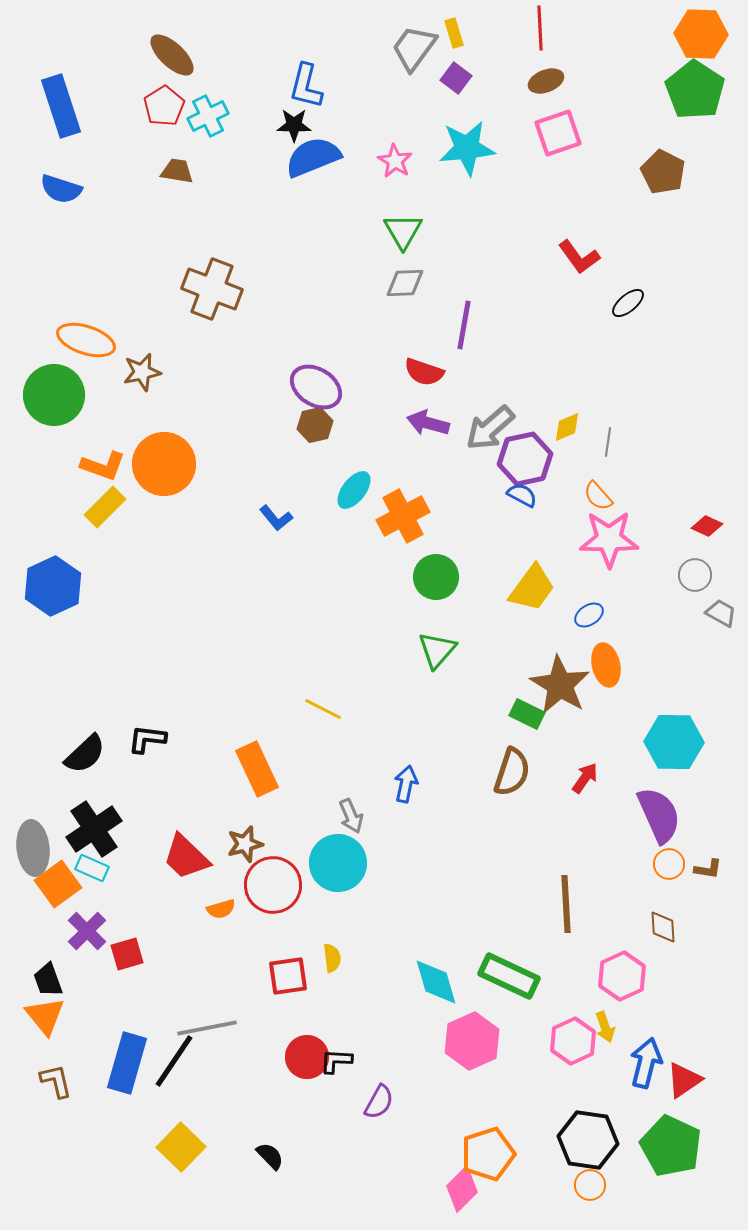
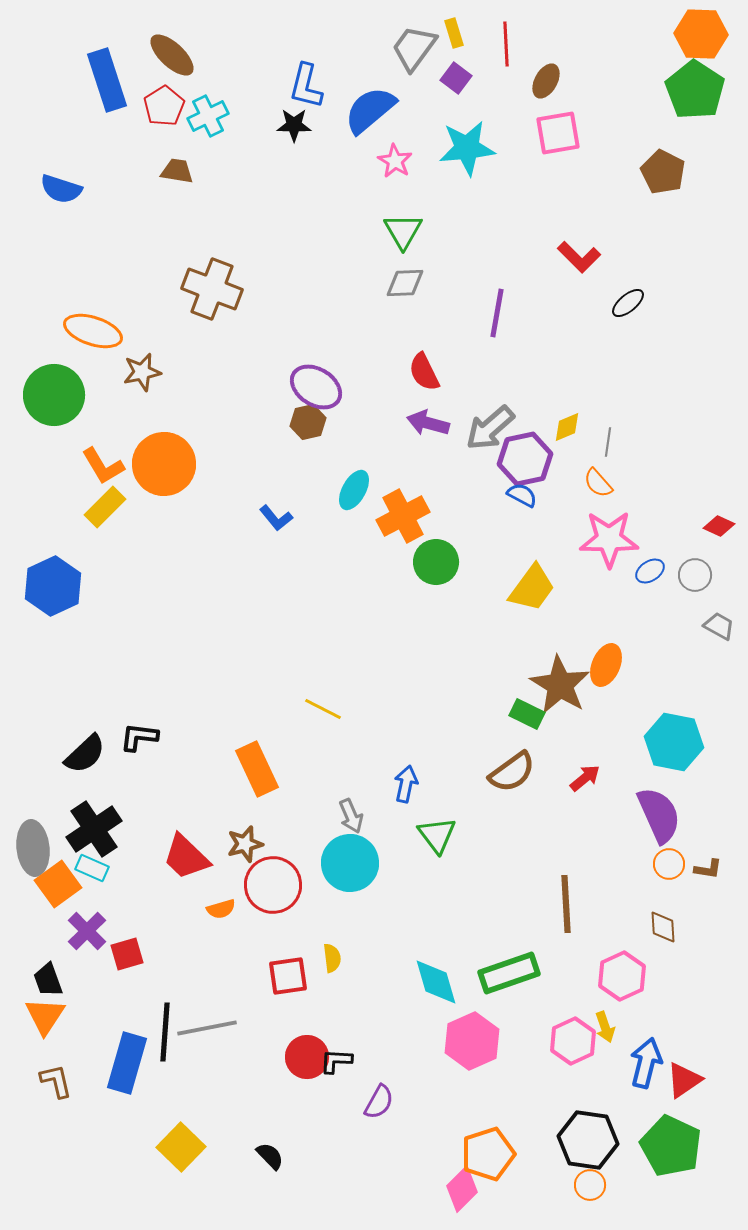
red line at (540, 28): moved 34 px left, 16 px down
brown ellipse at (546, 81): rotated 40 degrees counterclockwise
blue rectangle at (61, 106): moved 46 px right, 26 px up
pink square at (558, 133): rotated 9 degrees clockwise
blue semicircle at (313, 157): moved 57 px right, 47 px up; rotated 18 degrees counterclockwise
red L-shape at (579, 257): rotated 9 degrees counterclockwise
purple line at (464, 325): moved 33 px right, 12 px up
orange ellipse at (86, 340): moved 7 px right, 9 px up
red semicircle at (424, 372): rotated 45 degrees clockwise
brown hexagon at (315, 425): moved 7 px left, 3 px up
orange L-shape at (103, 466): rotated 39 degrees clockwise
cyan ellipse at (354, 490): rotated 9 degrees counterclockwise
orange semicircle at (598, 496): moved 13 px up
red diamond at (707, 526): moved 12 px right
green circle at (436, 577): moved 15 px up
gray trapezoid at (721, 613): moved 2 px left, 13 px down
blue ellipse at (589, 615): moved 61 px right, 44 px up
green triangle at (437, 650): moved 185 px down; rotated 18 degrees counterclockwise
orange ellipse at (606, 665): rotated 36 degrees clockwise
black L-shape at (147, 739): moved 8 px left, 2 px up
cyan hexagon at (674, 742): rotated 10 degrees clockwise
brown semicircle at (512, 772): rotated 36 degrees clockwise
red arrow at (585, 778): rotated 16 degrees clockwise
cyan circle at (338, 863): moved 12 px right
green rectangle at (509, 976): moved 3 px up; rotated 44 degrees counterclockwise
orange triangle at (45, 1016): rotated 12 degrees clockwise
black line at (174, 1061): moved 9 px left, 29 px up; rotated 30 degrees counterclockwise
